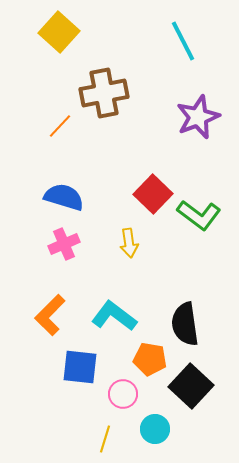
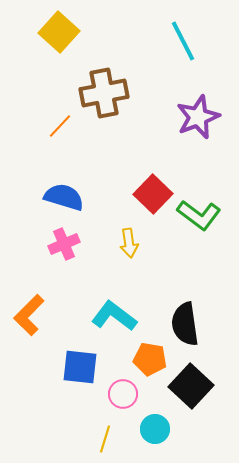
orange L-shape: moved 21 px left
